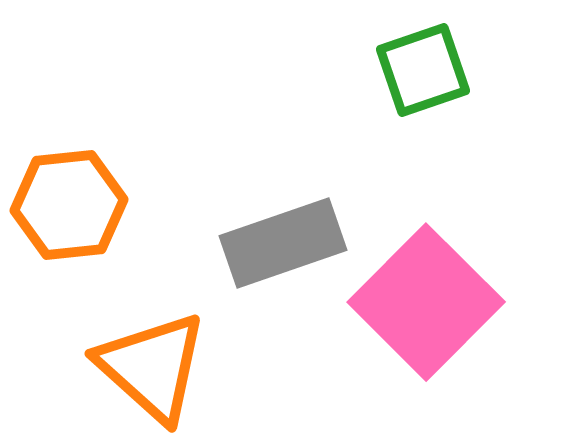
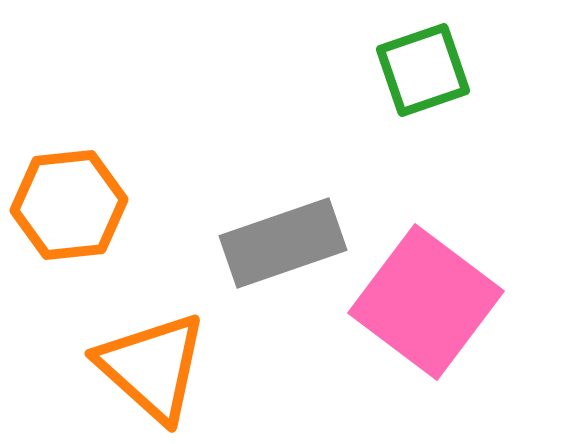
pink square: rotated 8 degrees counterclockwise
